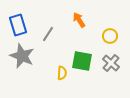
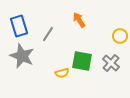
blue rectangle: moved 1 px right, 1 px down
yellow circle: moved 10 px right
yellow semicircle: rotated 72 degrees clockwise
